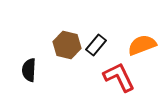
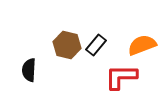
red L-shape: moved 2 px right; rotated 64 degrees counterclockwise
